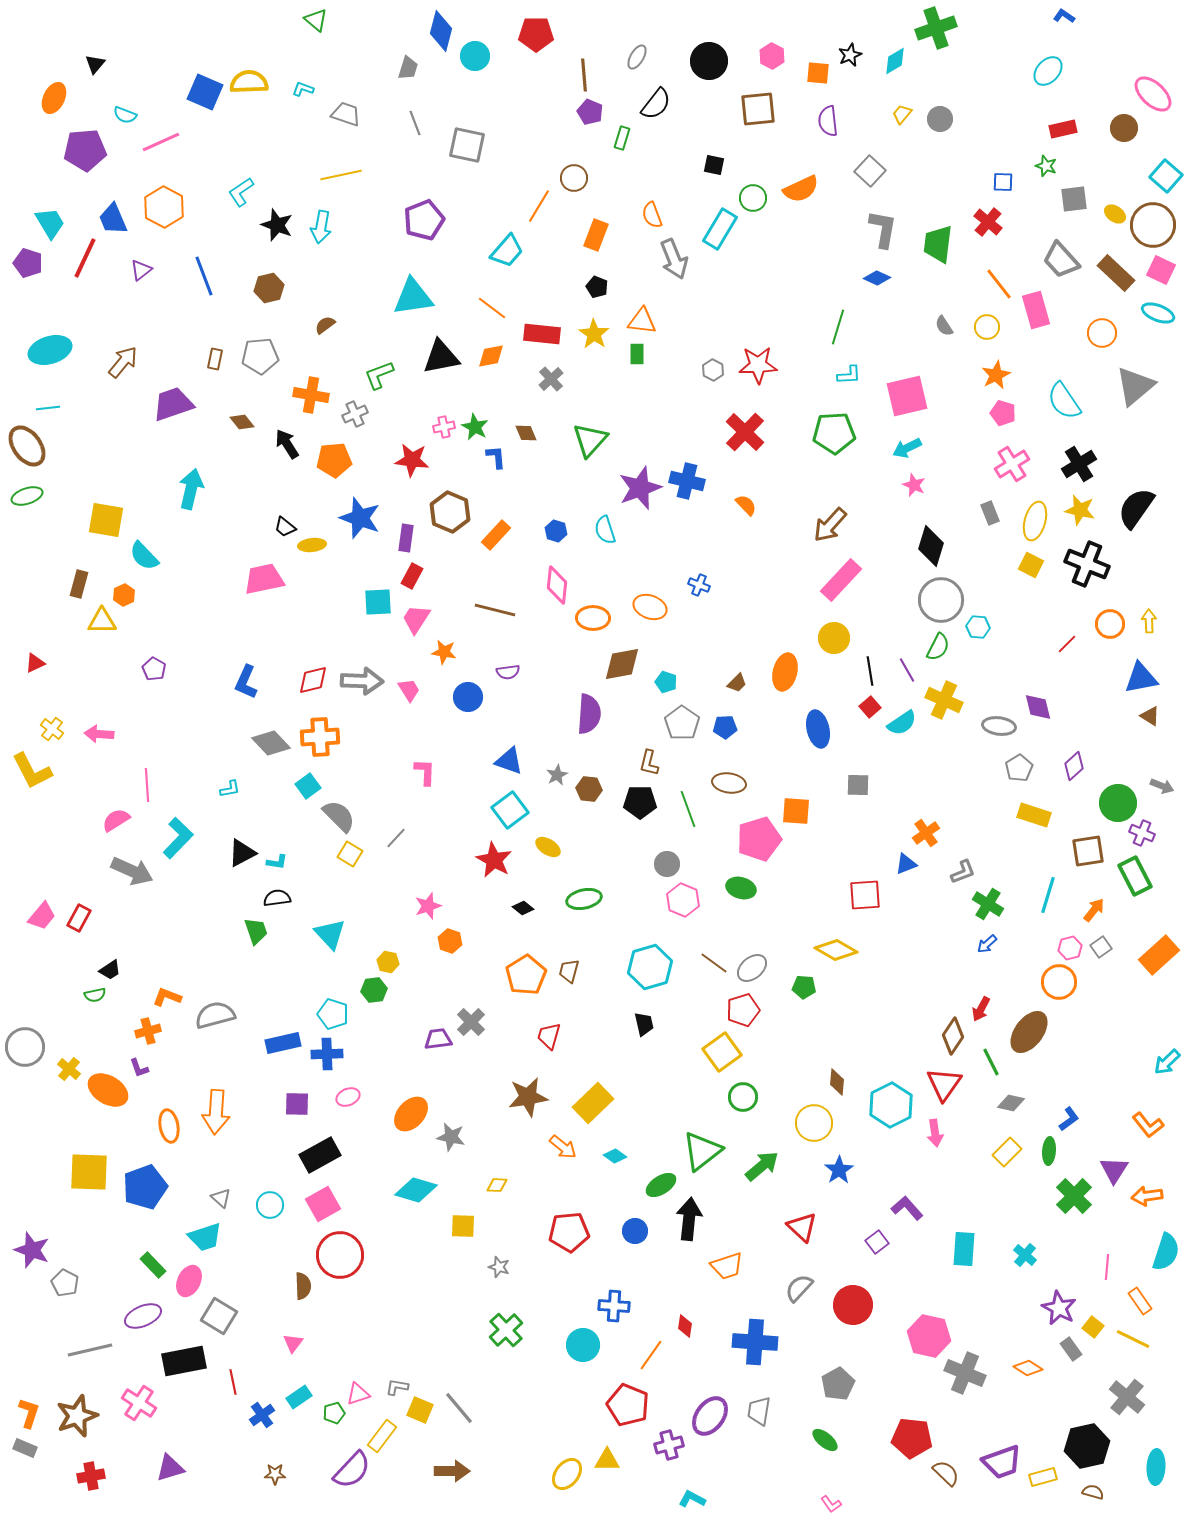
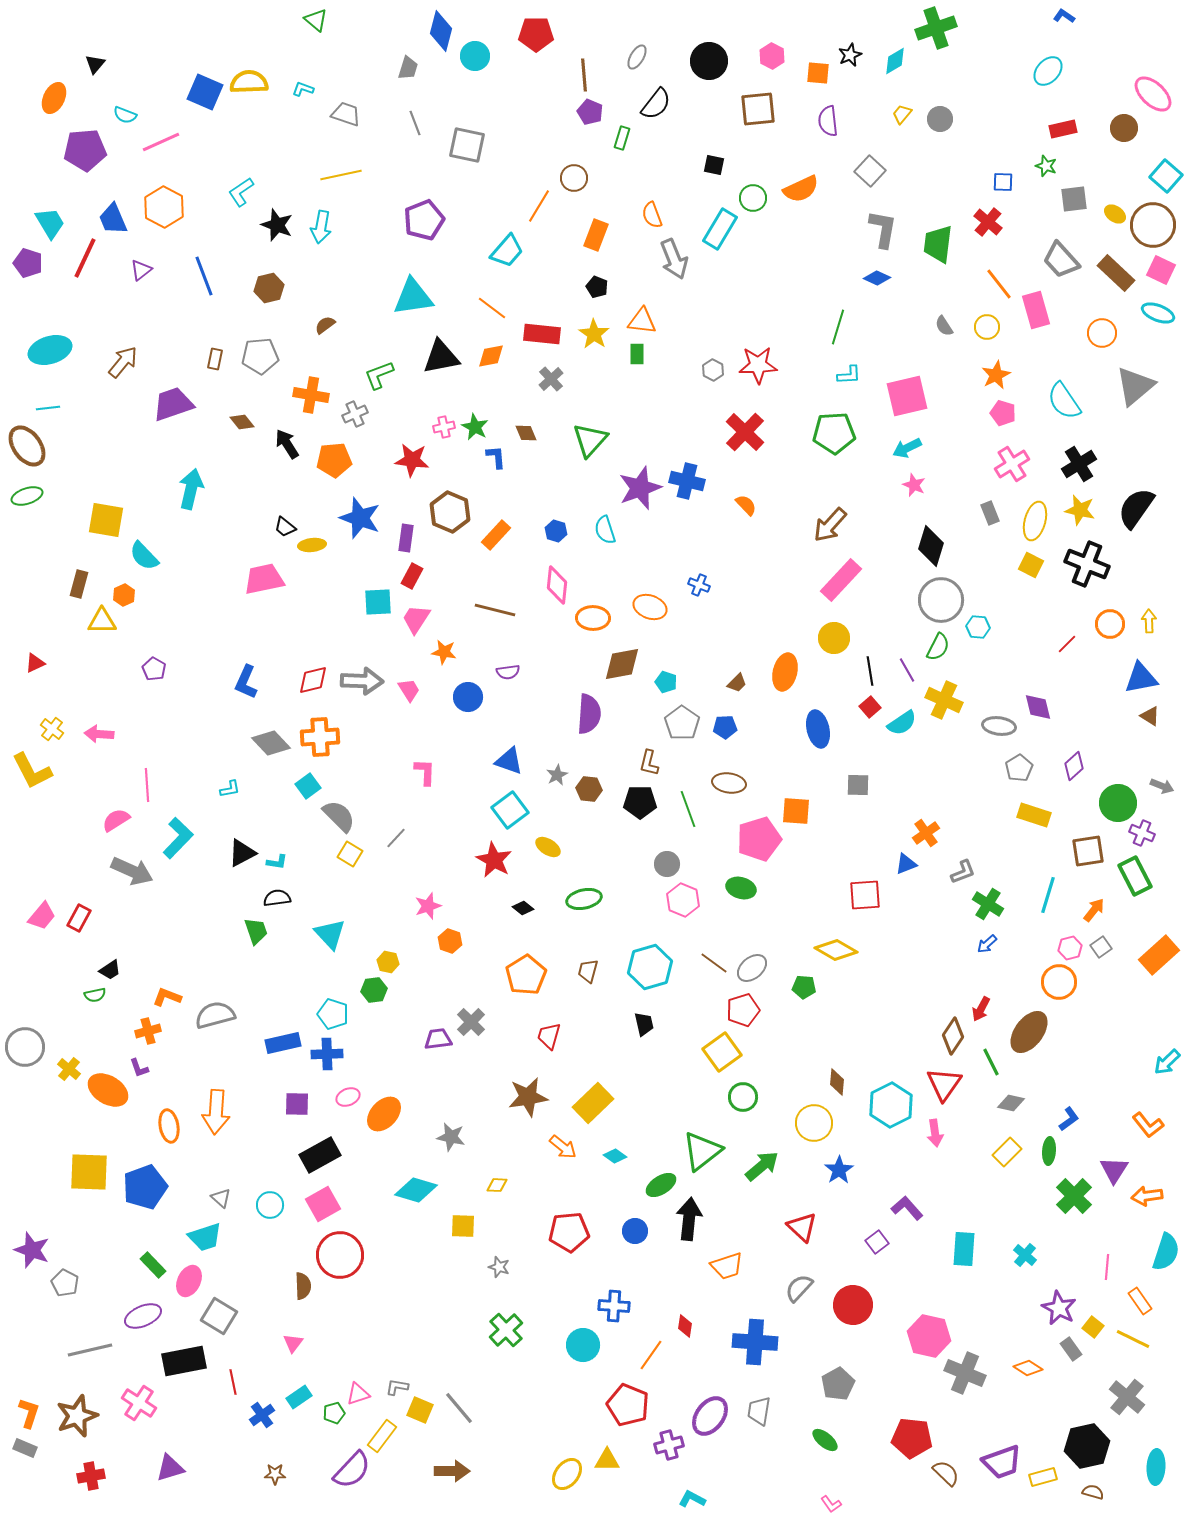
brown trapezoid at (569, 971): moved 19 px right
orange ellipse at (411, 1114): moved 27 px left
